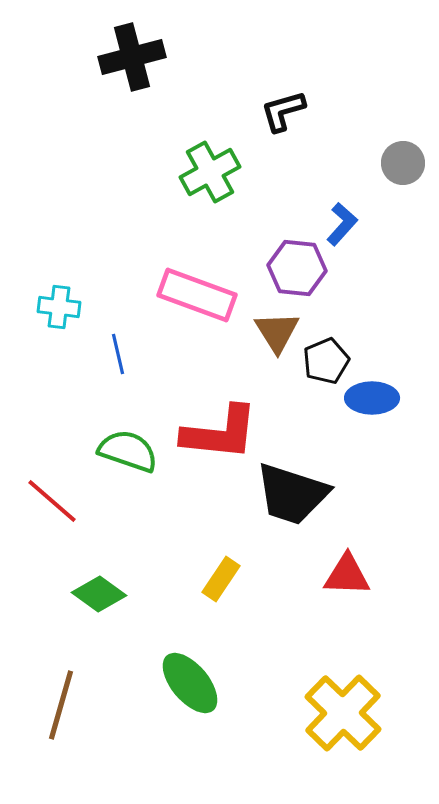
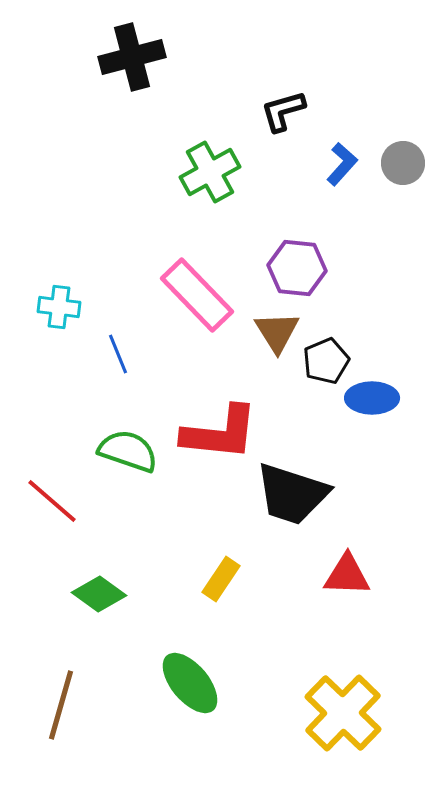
blue L-shape: moved 60 px up
pink rectangle: rotated 26 degrees clockwise
blue line: rotated 9 degrees counterclockwise
